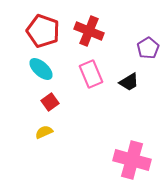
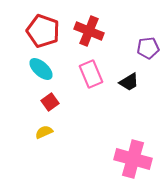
purple pentagon: rotated 25 degrees clockwise
pink cross: moved 1 px right, 1 px up
